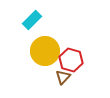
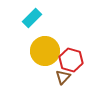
cyan rectangle: moved 2 px up
